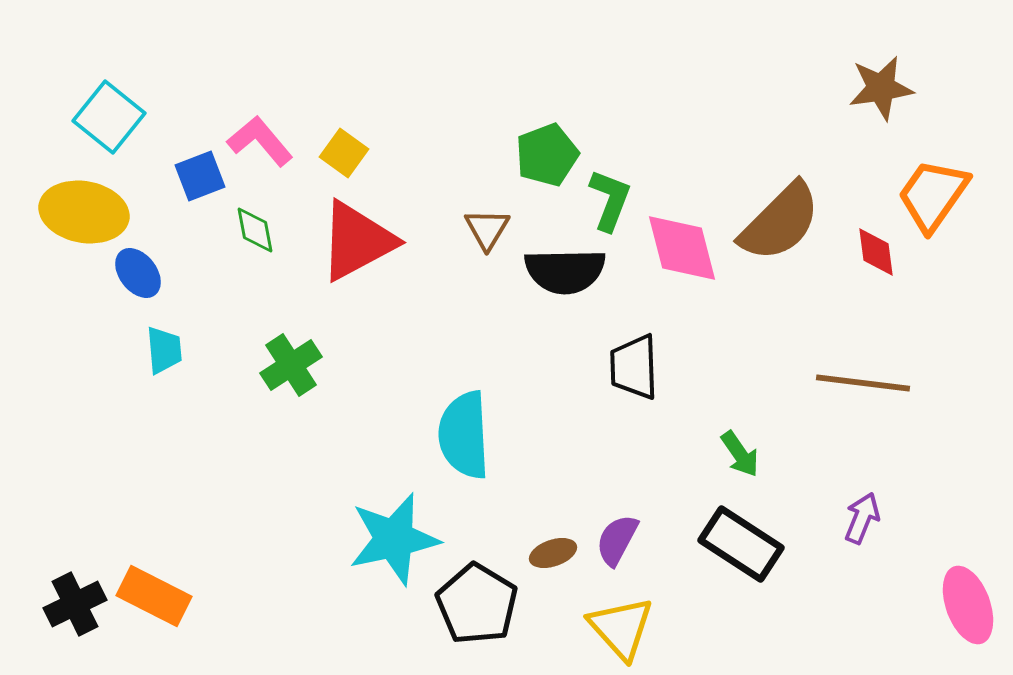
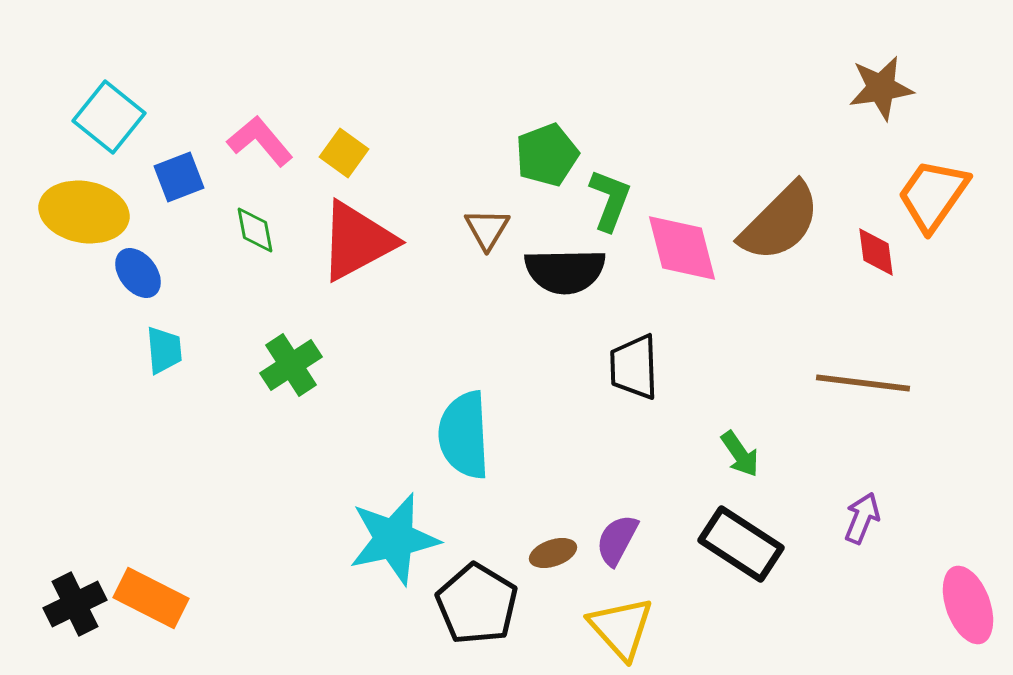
blue square: moved 21 px left, 1 px down
orange rectangle: moved 3 px left, 2 px down
